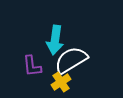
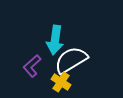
purple L-shape: rotated 55 degrees clockwise
yellow cross: rotated 24 degrees counterclockwise
